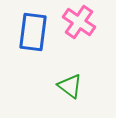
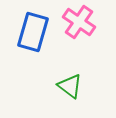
blue rectangle: rotated 9 degrees clockwise
